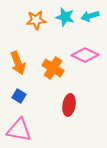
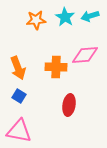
cyan star: rotated 18 degrees clockwise
pink diamond: rotated 28 degrees counterclockwise
orange arrow: moved 5 px down
orange cross: moved 3 px right, 1 px up; rotated 30 degrees counterclockwise
pink triangle: moved 1 px down
